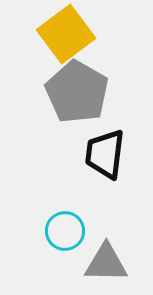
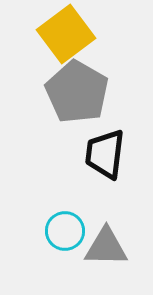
gray triangle: moved 16 px up
